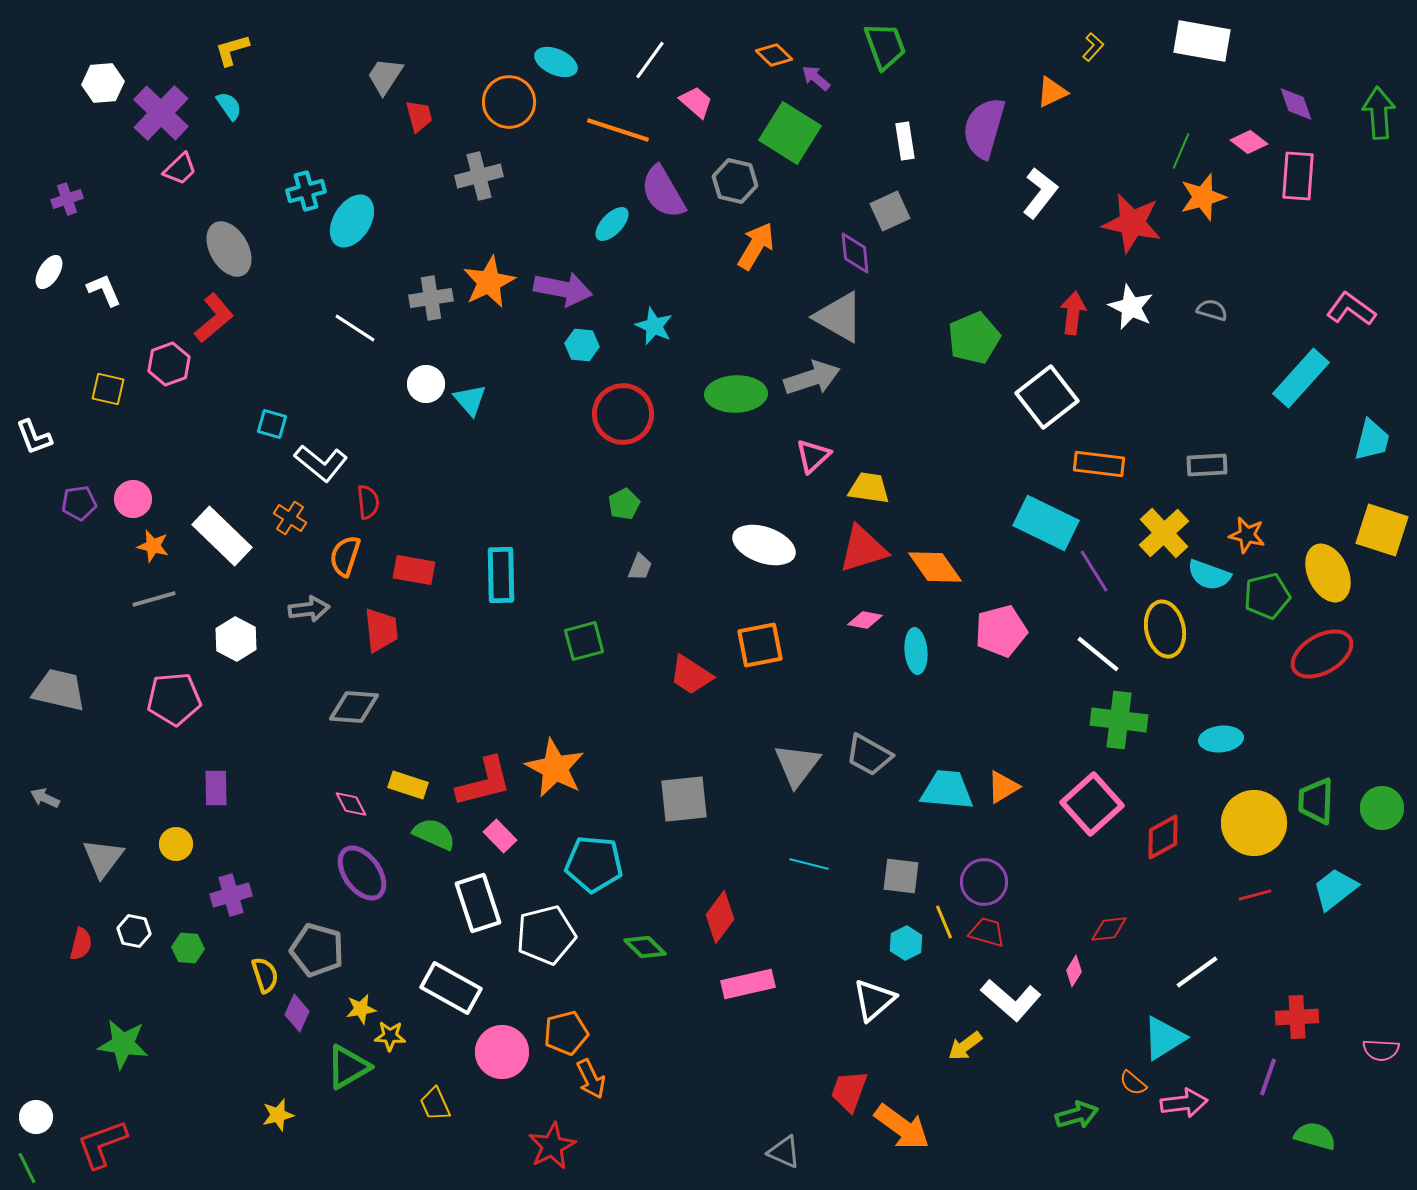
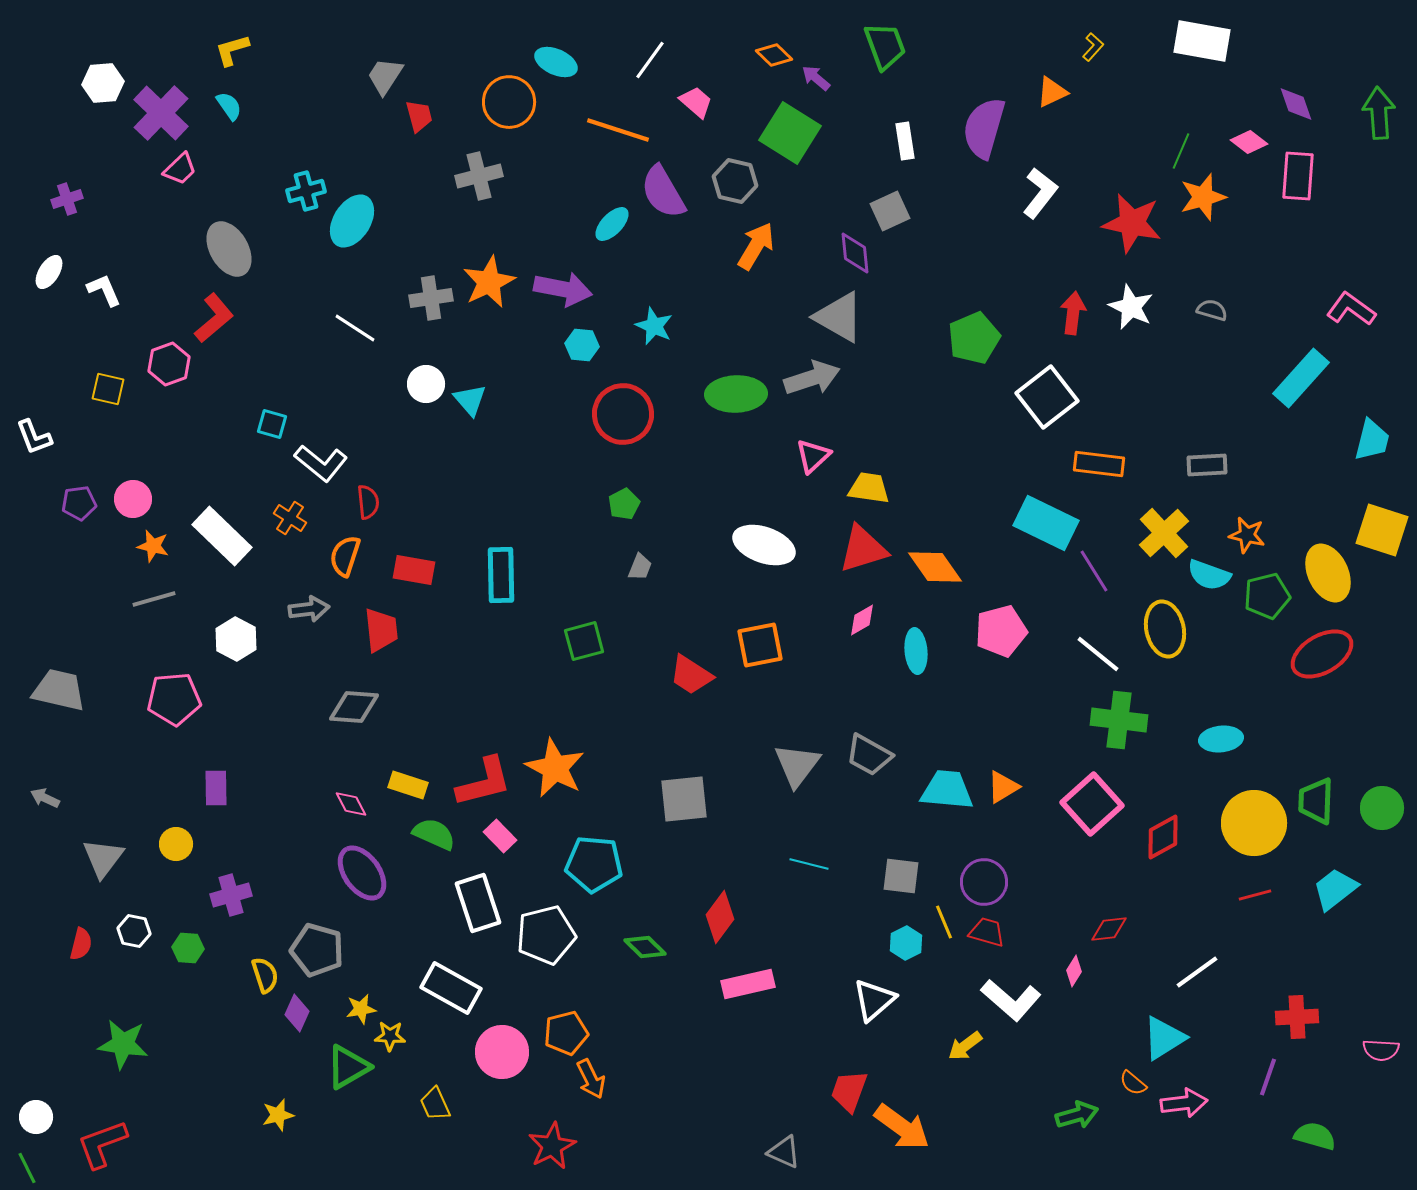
pink diamond at (865, 620): moved 3 px left; rotated 40 degrees counterclockwise
